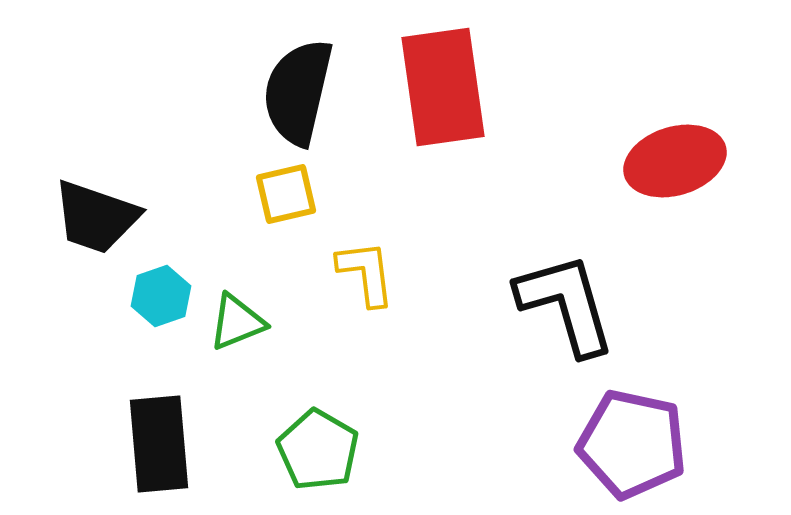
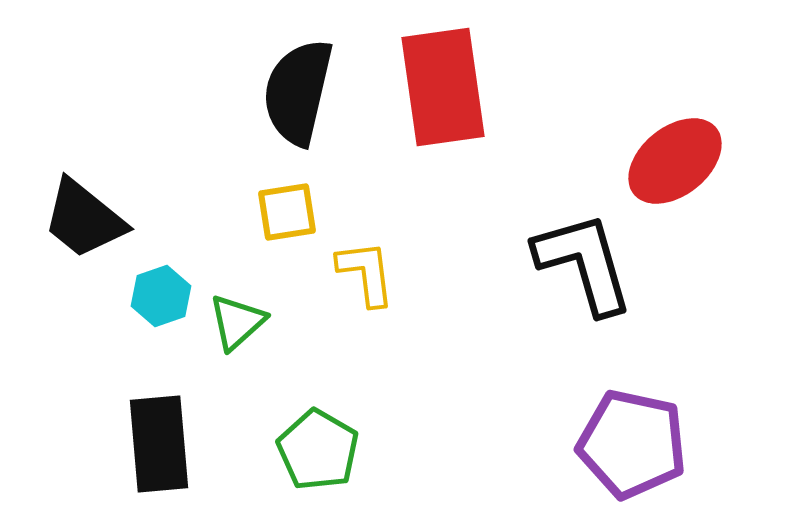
red ellipse: rotated 22 degrees counterclockwise
yellow square: moved 1 px right, 18 px down; rotated 4 degrees clockwise
black trapezoid: moved 12 px left, 2 px down; rotated 20 degrees clockwise
black L-shape: moved 18 px right, 41 px up
green triangle: rotated 20 degrees counterclockwise
